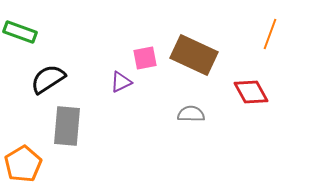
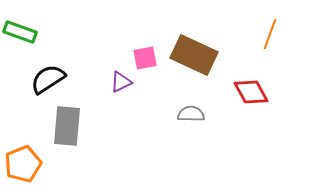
orange pentagon: rotated 9 degrees clockwise
